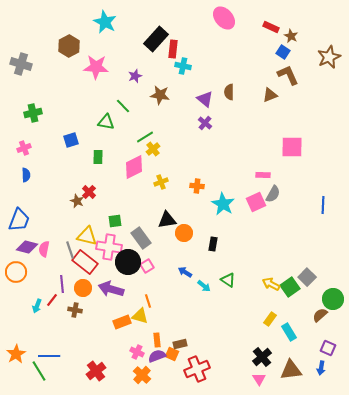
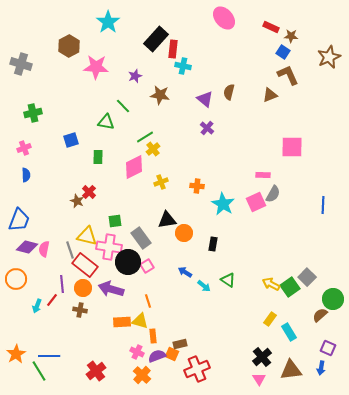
cyan star at (105, 22): moved 3 px right; rotated 10 degrees clockwise
brown star at (291, 36): rotated 24 degrees counterclockwise
brown semicircle at (229, 92): rotated 14 degrees clockwise
purple cross at (205, 123): moved 2 px right, 5 px down
red rectangle at (85, 262): moved 3 px down
orange circle at (16, 272): moved 7 px down
brown cross at (75, 310): moved 5 px right
yellow triangle at (140, 316): moved 5 px down
orange rectangle at (122, 322): rotated 18 degrees clockwise
orange rectangle at (157, 340): moved 4 px left, 4 px up
